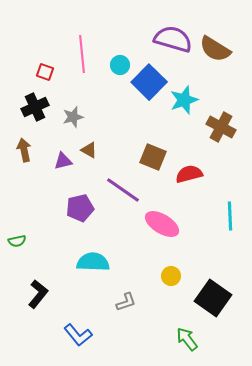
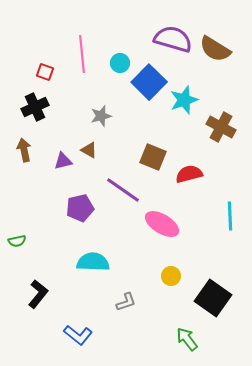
cyan circle: moved 2 px up
gray star: moved 28 px right, 1 px up
blue L-shape: rotated 12 degrees counterclockwise
